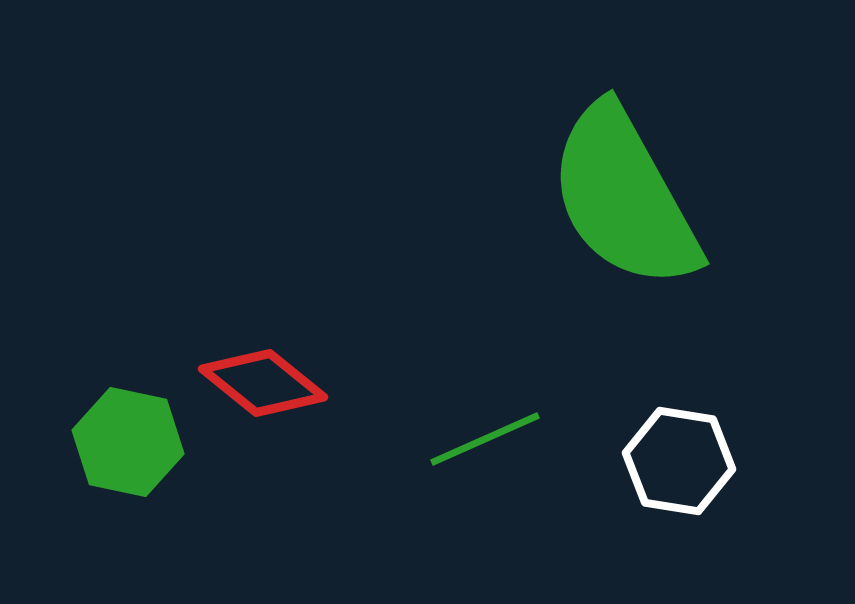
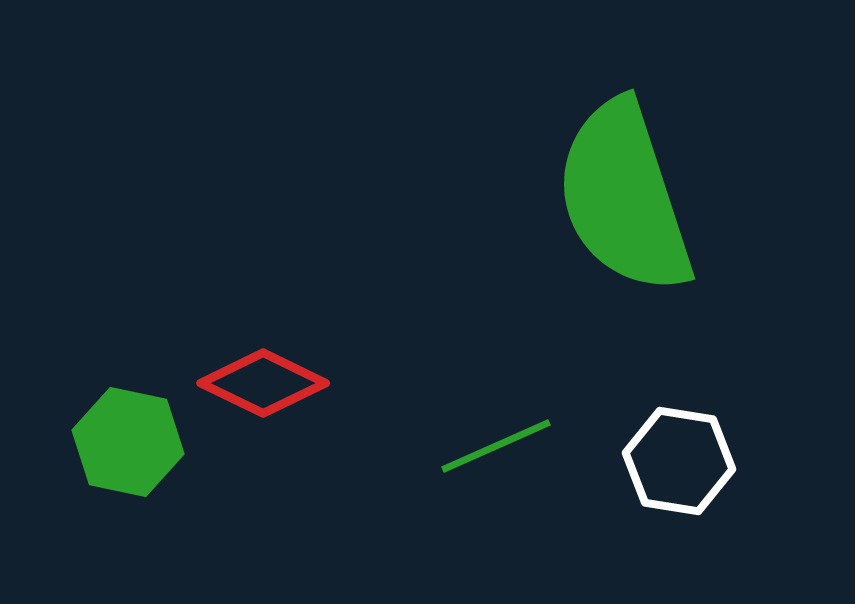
green semicircle: rotated 11 degrees clockwise
red diamond: rotated 13 degrees counterclockwise
green line: moved 11 px right, 7 px down
